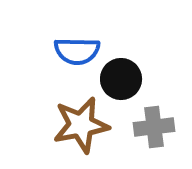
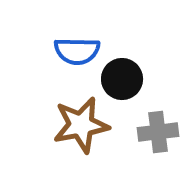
black circle: moved 1 px right
gray cross: moved 4 px right, 5 px down
